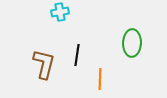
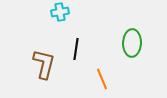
black line: moved 1 px left, 6 px up
orange line: moved 2 px right; rotated 25 degrees counterclockwise
